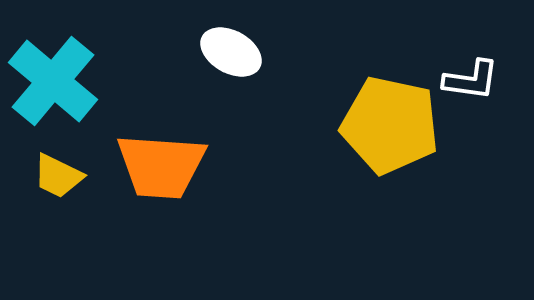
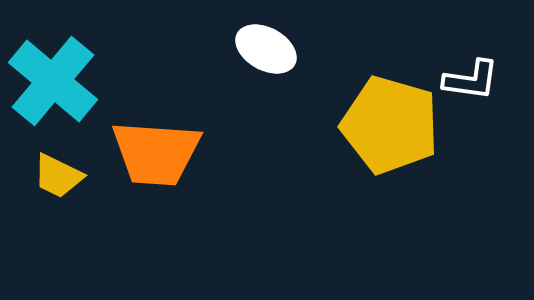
white ellipse: moved 35 px right, 3 px up
yellow pentagon: rotated 4 degrees clockwise
orange trapezoid: moved 5 px left, 13 px up
